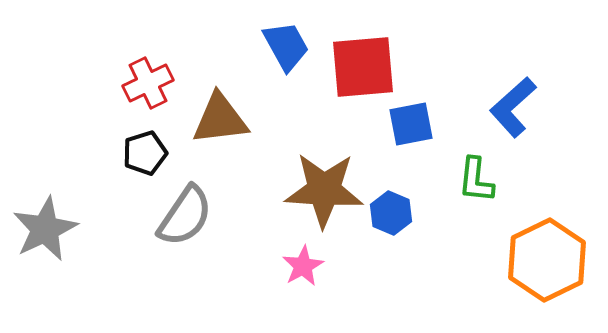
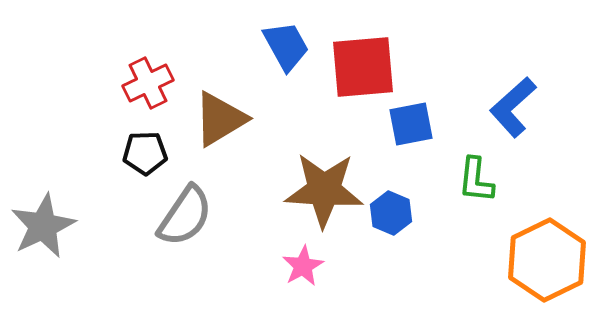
brown triangle: rotated 24 degrees counterclockwise
black pentagon: rotated 15 degrees clockwise
gray star: moved 2 px left, 3 px up
